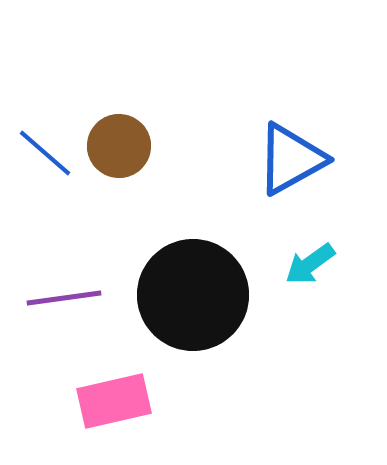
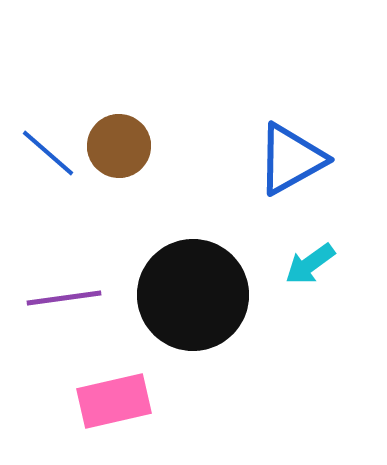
blue line: moved 3 px right
